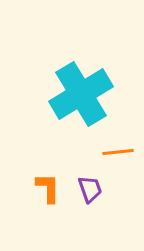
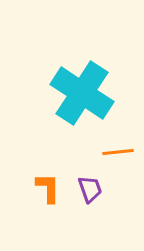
cyan cross: moved 1 px right, 1 px up; rotated 26 degrees counterclockwise
